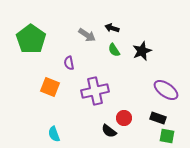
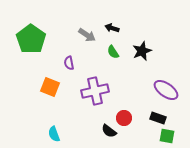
green semicircle: moved 1 px left, 2 px down
